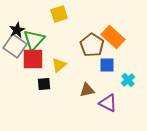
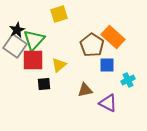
red square: moved 1 px down
cyan cross: rotated 16 degrees clockwise
brown triangle: moved 2 px left
